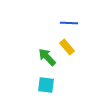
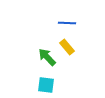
blue line: moved 2 px left
